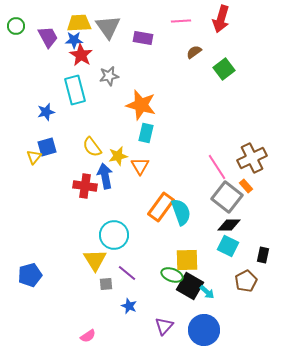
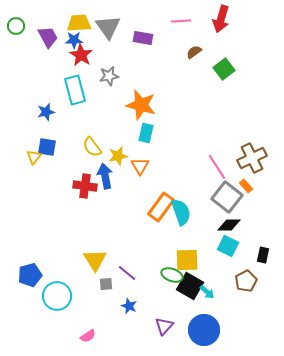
blue square at (47, 147): rotated 24 degrees clockwise
cyan circle at (114, 235): moved 57 px left, 61 px down
